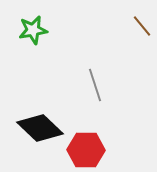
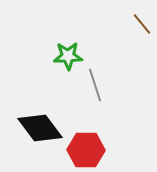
brown line: moved 2 px up
green star: moved 35 px right, 26 px down; rotated 8 degrees clockwise
black diamond: rotated 9 degrees clockwise
